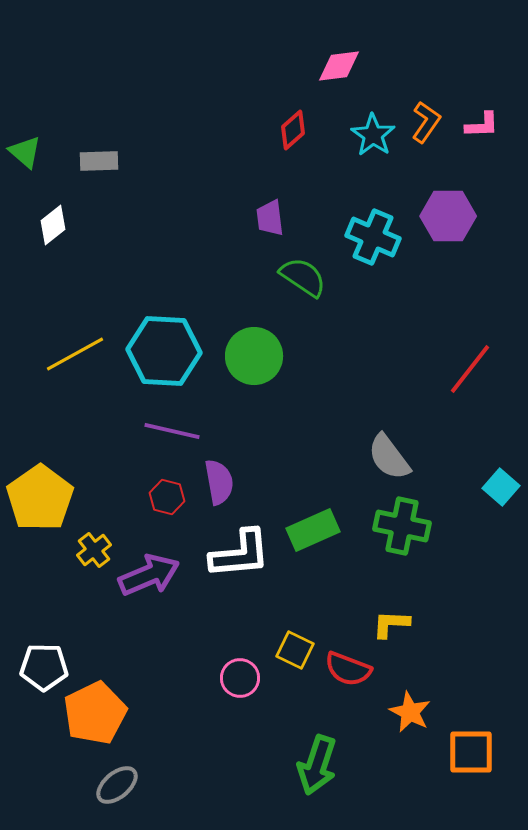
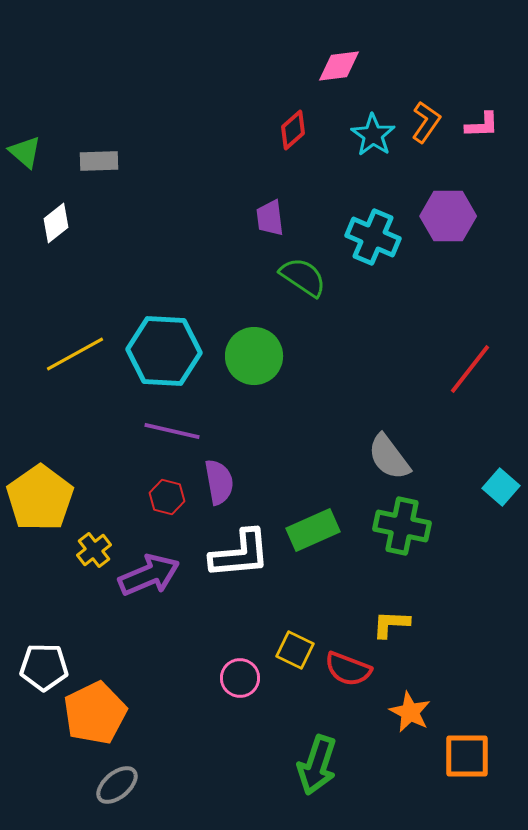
white diamond: moved 3 px right, 2 px up
orange square: moved 4 px left, 4 px down
